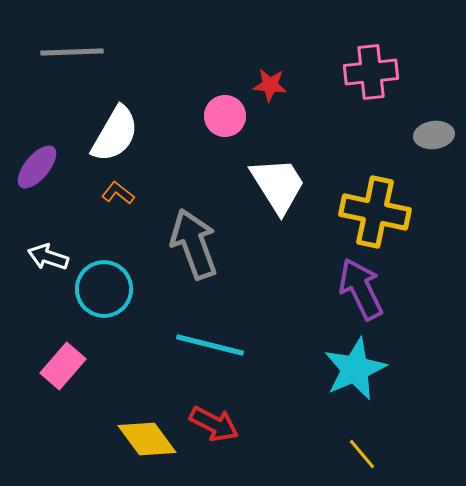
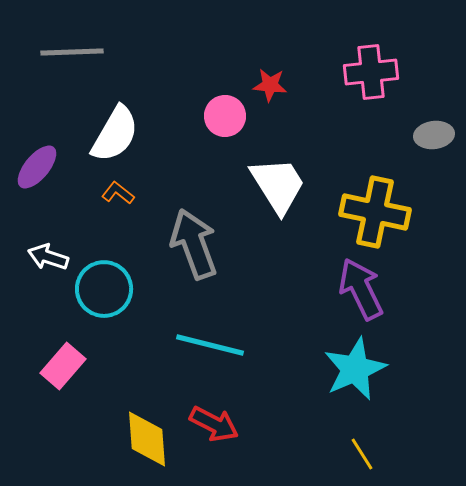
yellow diamond: rotated 32 degrees clockwise
yellow line: rotated 8 degrees clockwise
